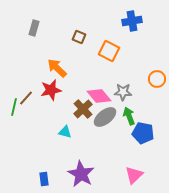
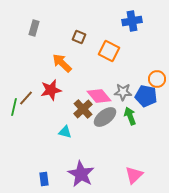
orange arrow: moved 5 px right, 5 px up
green arrow: moved 1 px right
blue pentagon: moved 3 px right, 37 px up
